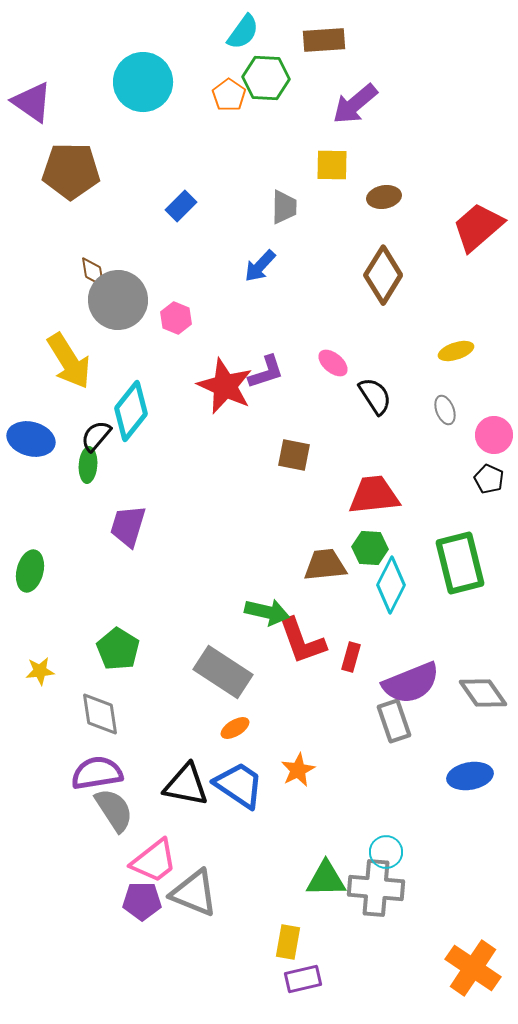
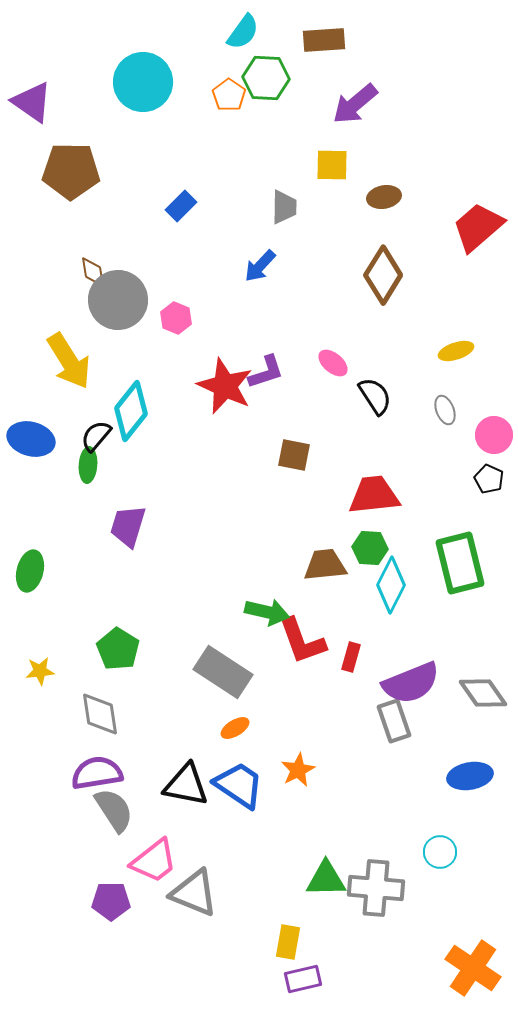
cyan circle at (386, 852): moved 54 px right
purple pentagon at (142, 901): moved 31 px left
